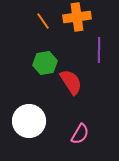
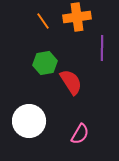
purple line: moved 3 px right, 2 px up
